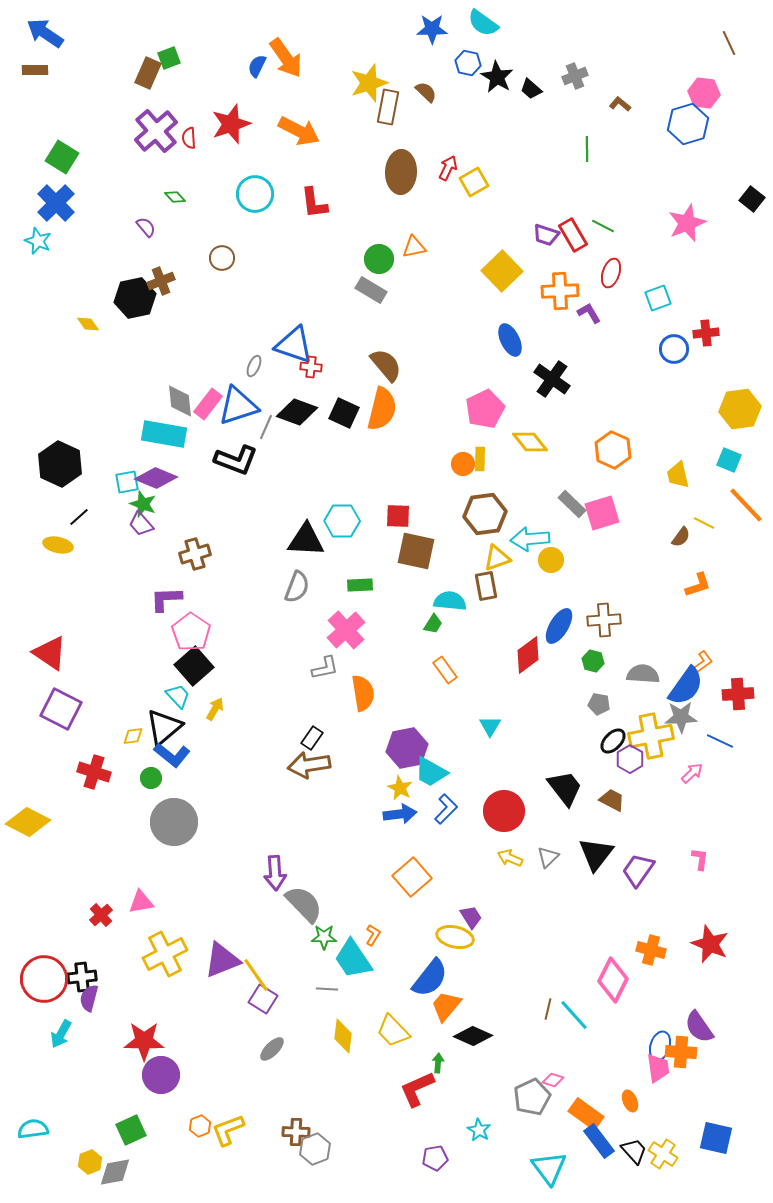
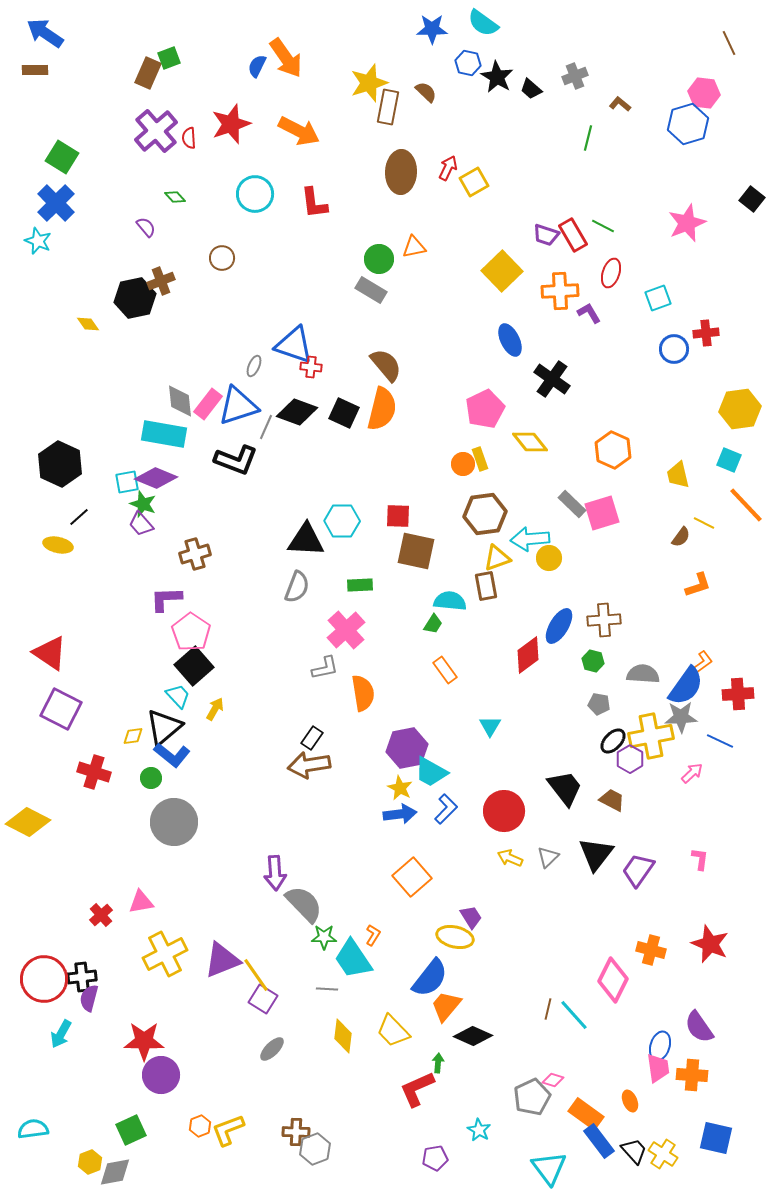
green line at (587, 149): moved 1 px right, 11 px up; rotated 15 degrees clockwise
yellow rectangle at (480, 459): rotated 20 degrees counterclockwise
yellow circle at (551, 560): moved 2 px left, 2 px up
orange cross at (681, 1052): moved 11 px right, 23 px down
